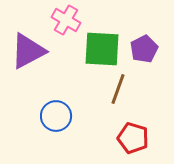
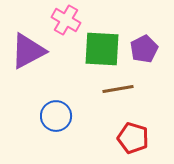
brown line: rotated 60 degrees clockwise
